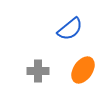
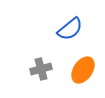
gray cross: moved 3 px right, 2 px up; rotated 15 degrees counterclockwise
